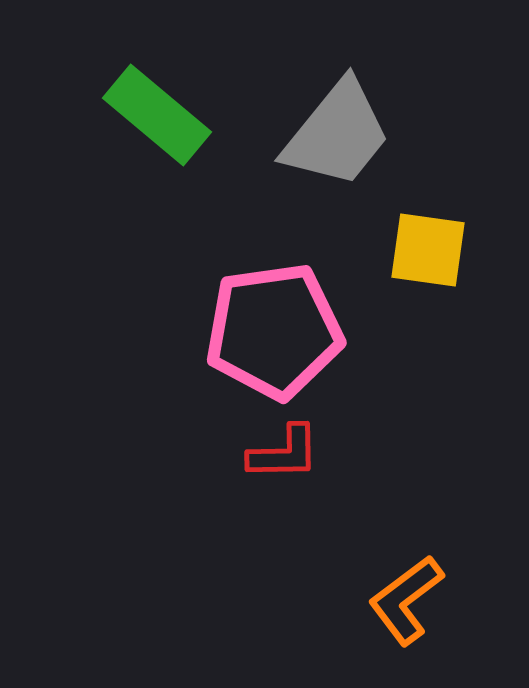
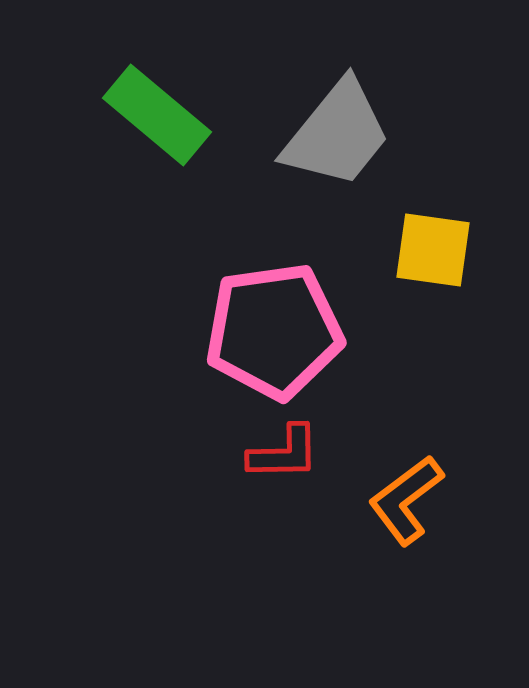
yellow square: moved 5 px right
orange L-shape: moved 100 px up
